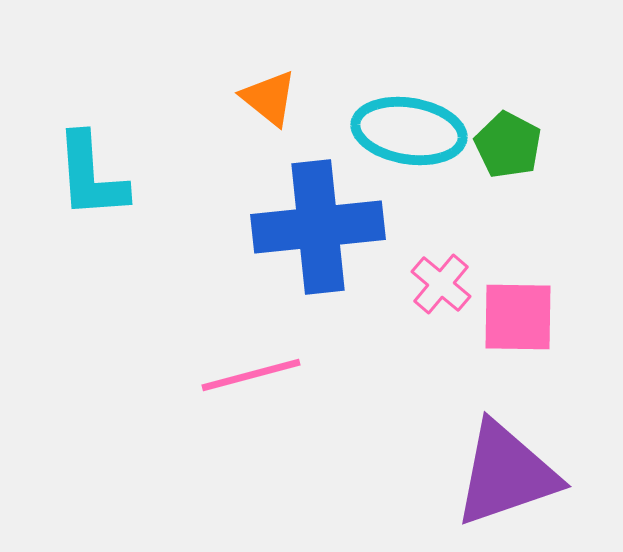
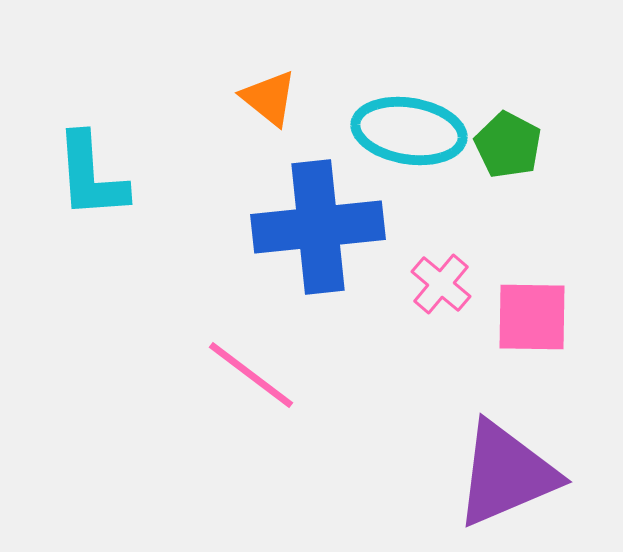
pink square: moved 14 px right
pink line: rotated 52 degrees clockwise
purple triangle: rotated 4 degrees counterclockwise
